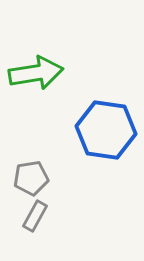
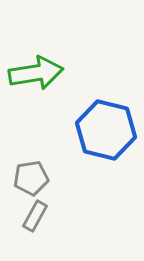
blue hexagon: rotated 6 degrees clockwise
